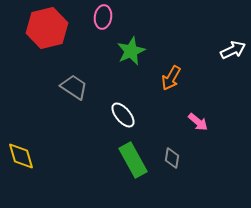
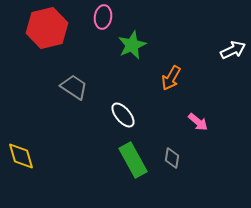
green star: moved 1 px right, 6 px up
